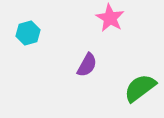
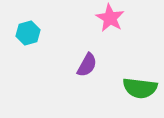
green semicircle: rotated 136 degrees counterclockwise
